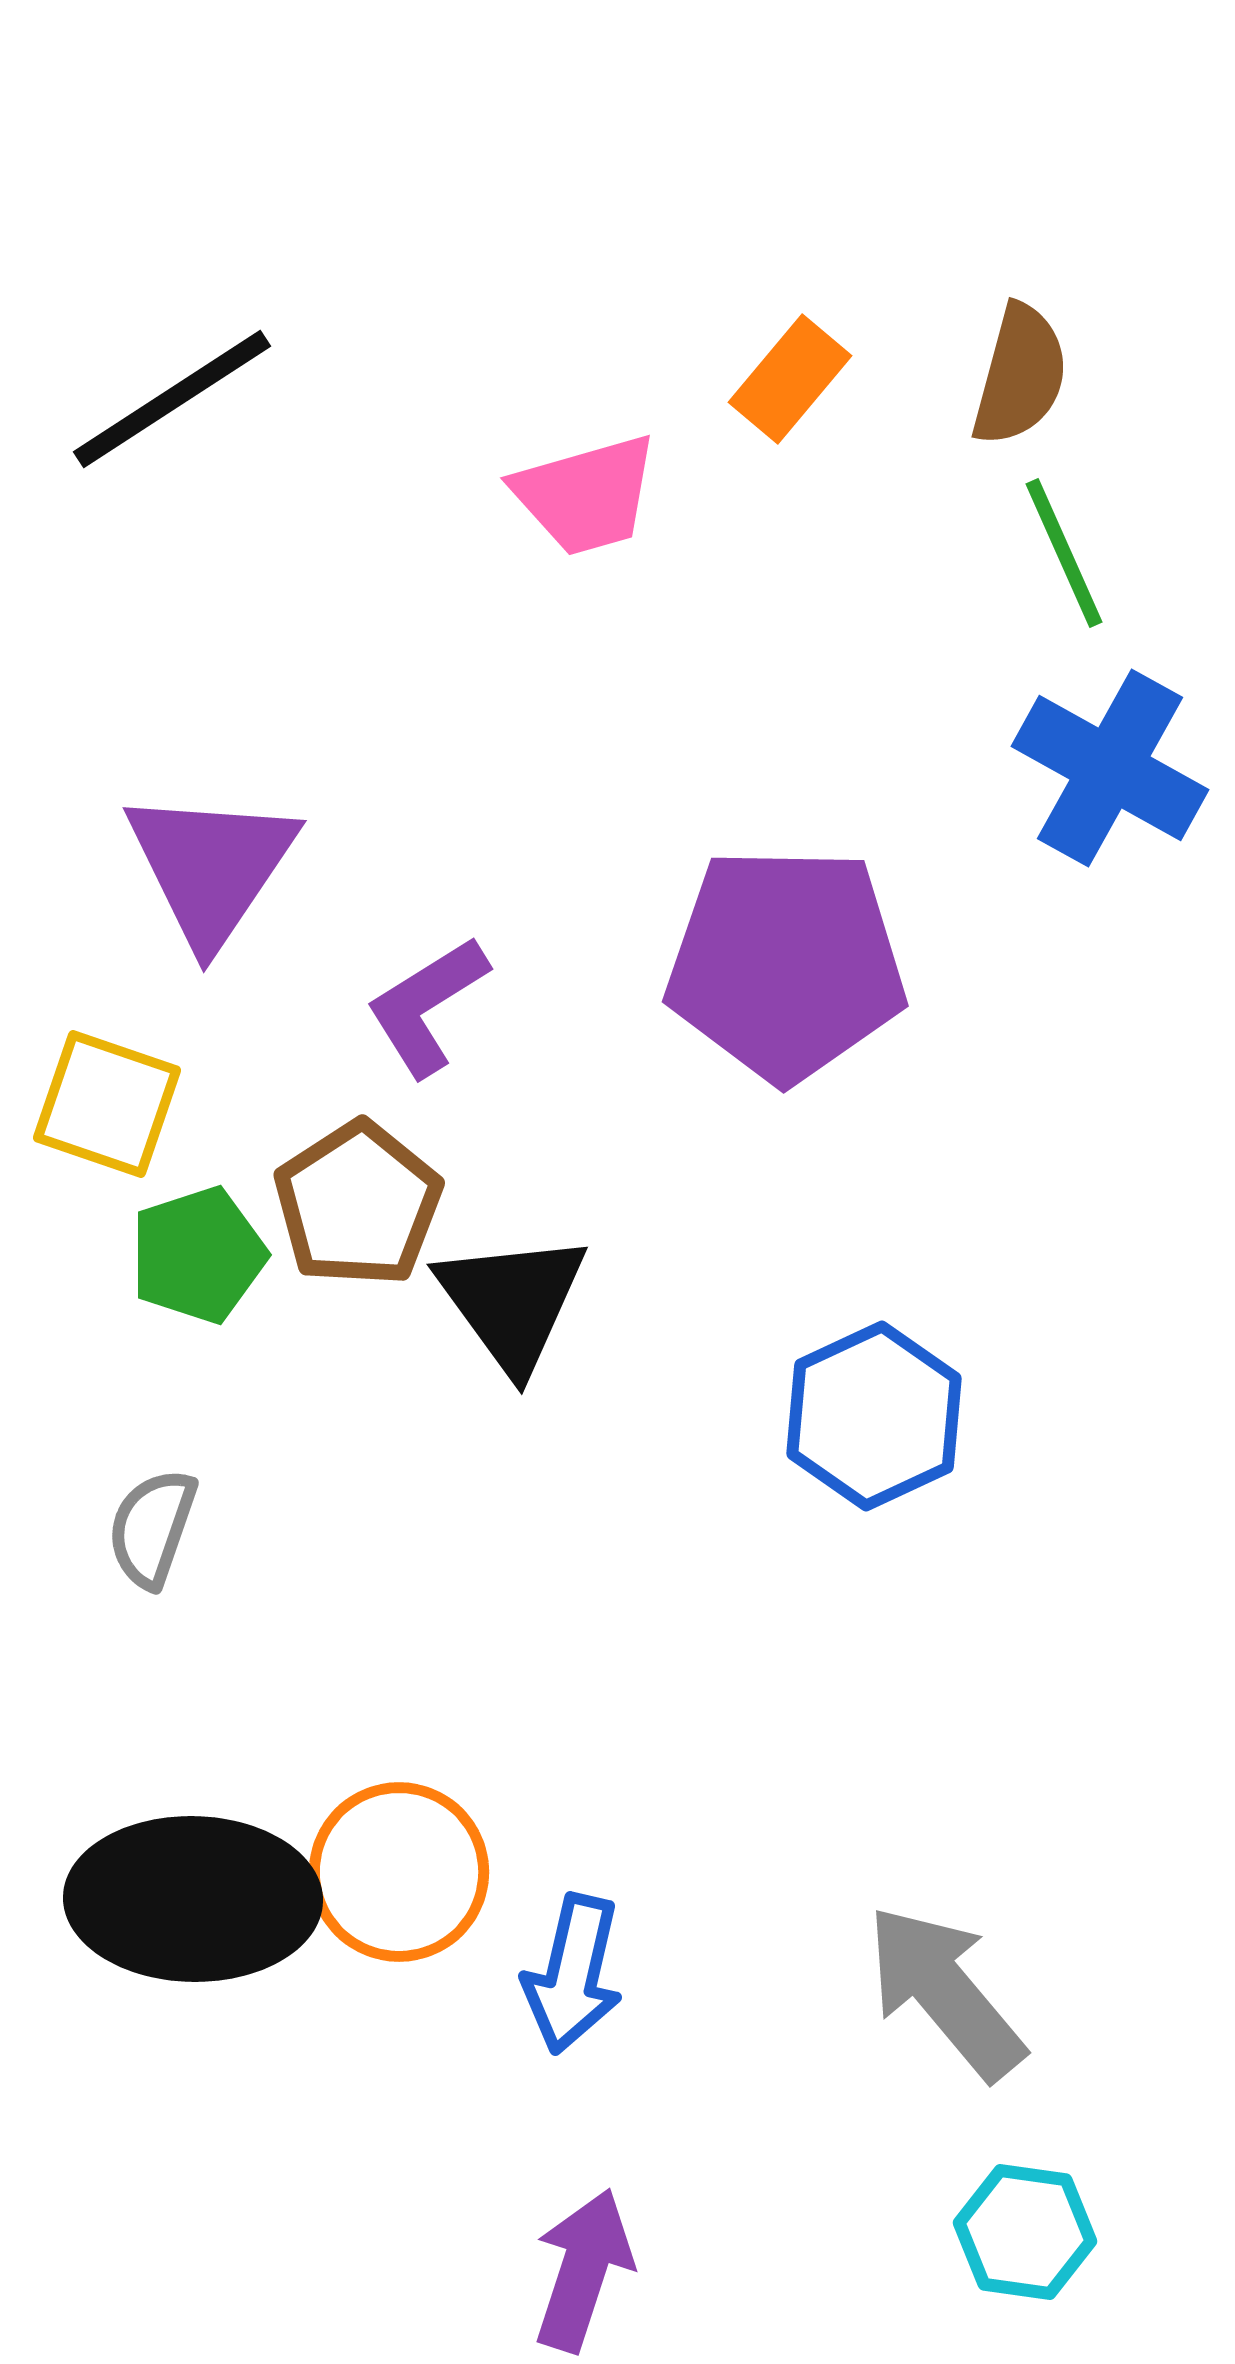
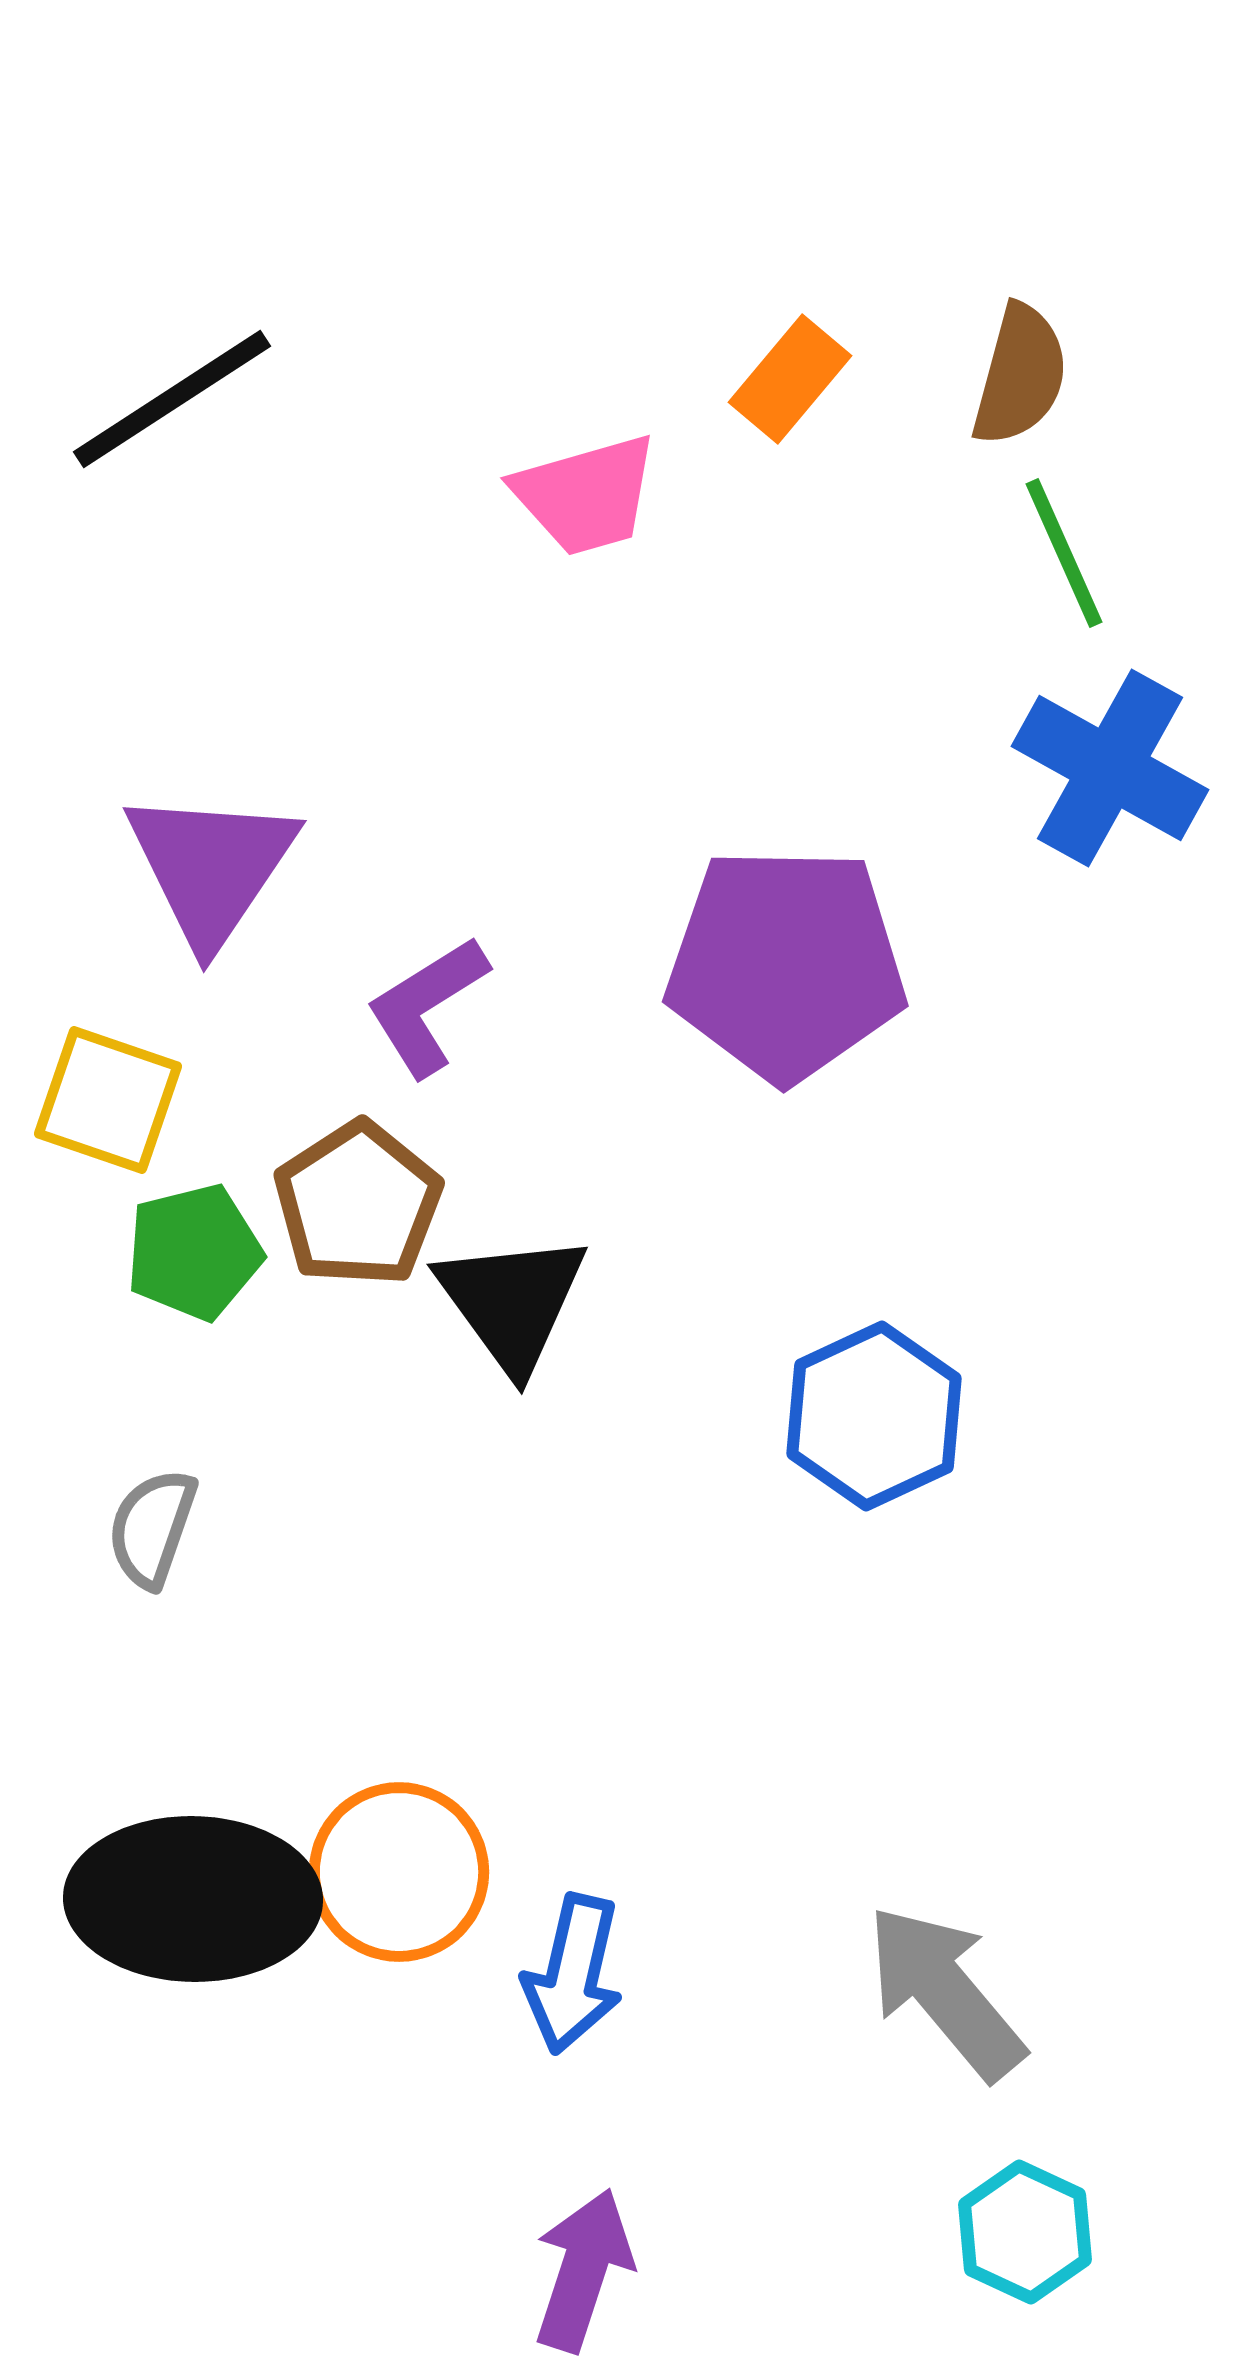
yellow square: moved 1 px right, 4 px up
green pentagon: moved 4 px left, 3 px up; rotated 4 degrees clockwise
cyan hexagon: rotated 17 degrees clockwise
